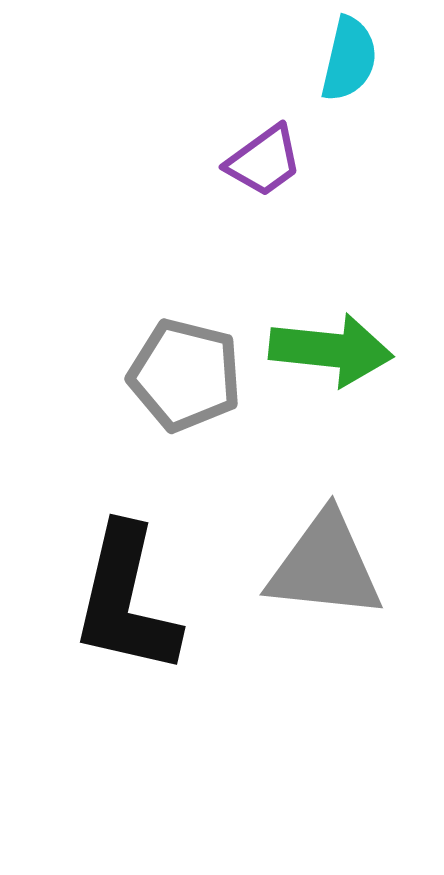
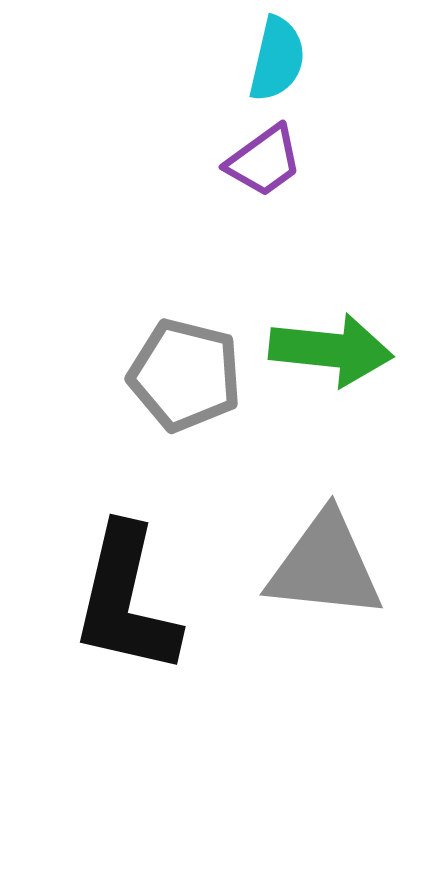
cyan semicircle: moved 72 px left
